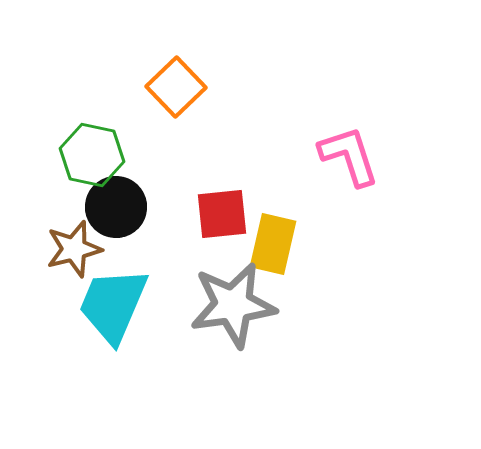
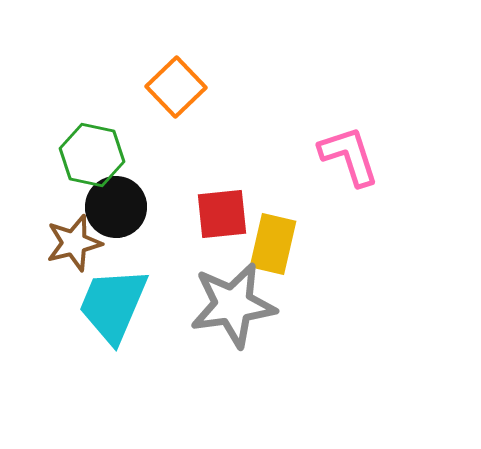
brown star: moved 6 px up
